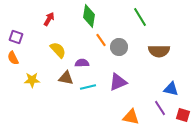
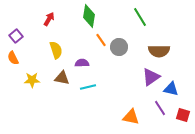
purple square: moved 1 px up; rotated 32 degrees clockwise
yellow semicircle: moved 2 px left; rotated 24 degrees clockwise
brown triangle: moved 4 px left
purple triangle: moved 33 px right, 5 px up; rotated 12 degrees counterclockwise
